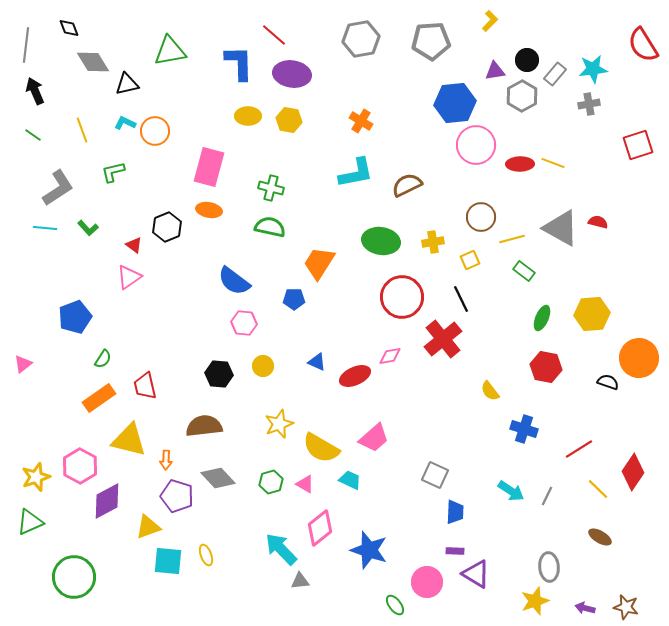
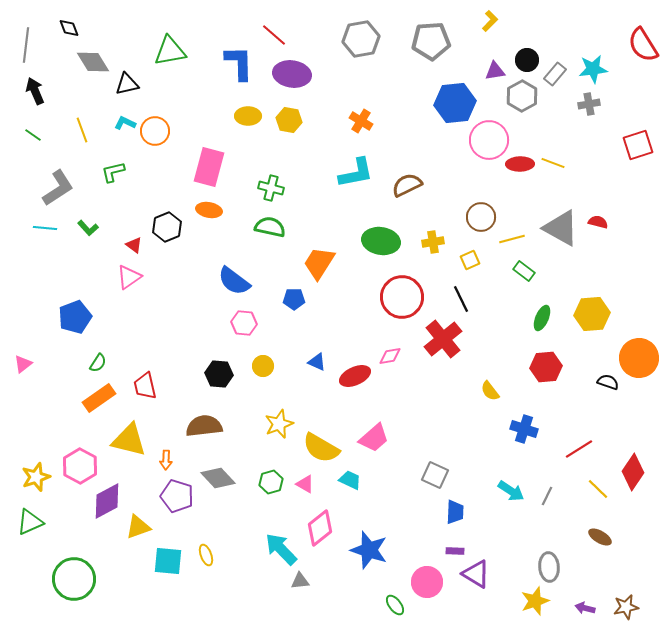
pink circle at (476, 145): moved 13 px right, 5 px up
green semicircle at (103, 359): moved 5 px left, 4 px down
red hexagon at (546, 367): rotated 16 degrees counterclockwise
yellow triangle at (148, 527): moved 10 px left
green circle at (74, 577): moved 2 px down
brown star at (626, 607): rotated 25 degrees counterclockwise
